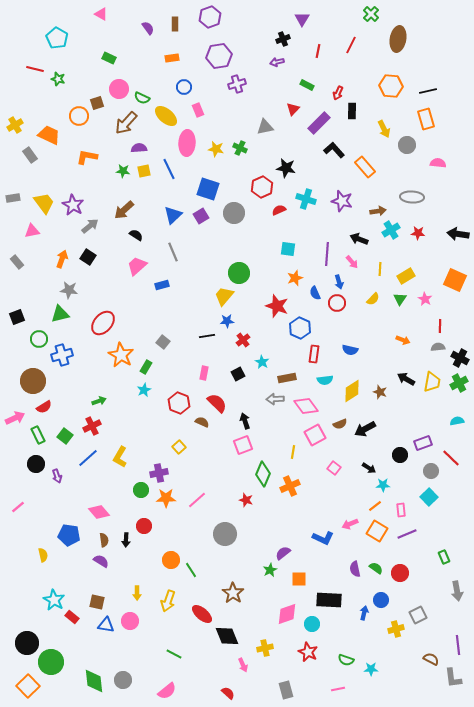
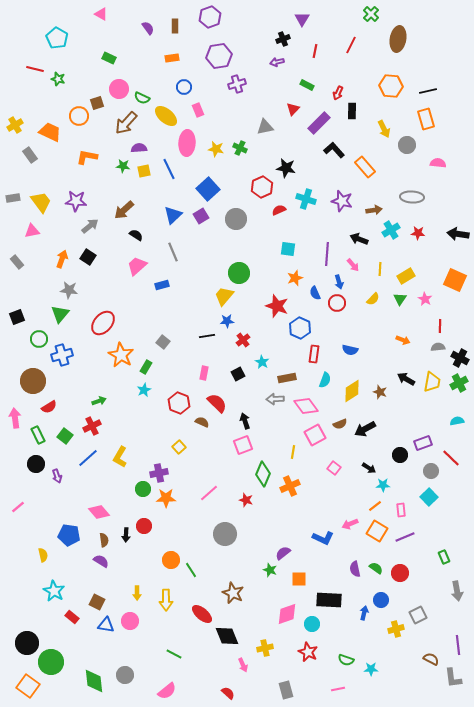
brown rectangle at (175, 24): moved 2 px down
red line at (318, 51): moved 3 px left
orange trapezoid at (49, 135): moved 1 px right, 3 px up
green star at (123, 171): moved 5 px up
blue square at (208, 189): rotated 30 degrees clockwise
yellow trapezoid at (44, 203): moved 3 px left, 1 px up
purple star at (73, 205): moved 3 px right, 4 px up; rotated 25 degrees counterclockwise
brown arrow at (378, 211): moved 4 px left, 1 px up
gray circle at (234, 213): moved 2 px right, 6 px down
pink arrow at (352, 262): moved 1 px right, 3 px down
green triangle at (60, 314): rotated 36 degrees counterclockwise
cyan semicircle at (325, 380): rotated 63 degrees counterclockwise
red semicircle at (44, 407): moved 5 px right
pink arrow at (15, 418): rotated 72 degrees counterclockwise
green circle at (141, 490): moved 2 px right, 1 px up
pink line at (197, 500): moved 12 px right, 7 px up
purple line at (407, 534): moved 2 px left, 3 px down
black arrow at (126, 540): moved 5 px up
green star at (270, 570): rotated 24 degrees counterclockwise
brown star at (233, 593): rotated 10 degrees counterclockwise
cyan star at (54, 600): moved 9 px up
yellow arrow at (168, 601): moved 2 px left, 1 px up; rotated 20 degrees counterclockwise
brown square at (97, 602): rotated 14 degrees clockwise
gray circle at (123, 680): moved 2 px right, 5 px up
orange square at (28, 686): rotated 10 degrees counterclockwise
